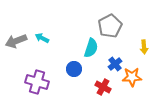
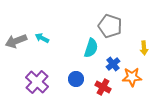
gray pentagon: rotated 25 degrees counterclockwise
yellow arrow: moved 1 px down
blue cross: moved 2 px left
blue circle: moved 2 px right, 10 px down
purple cross: rotated 25 degrees clockwise
